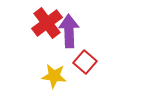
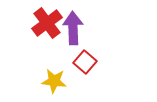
purple arrow: moved 4 px right, 3 px up
yellow star: moved 5 px down
